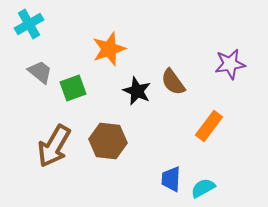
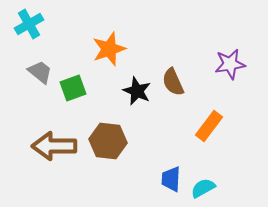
brown semicircle: rotated 12 degrees clockwise
brown arrow: rotated 60 degrees clockwise
